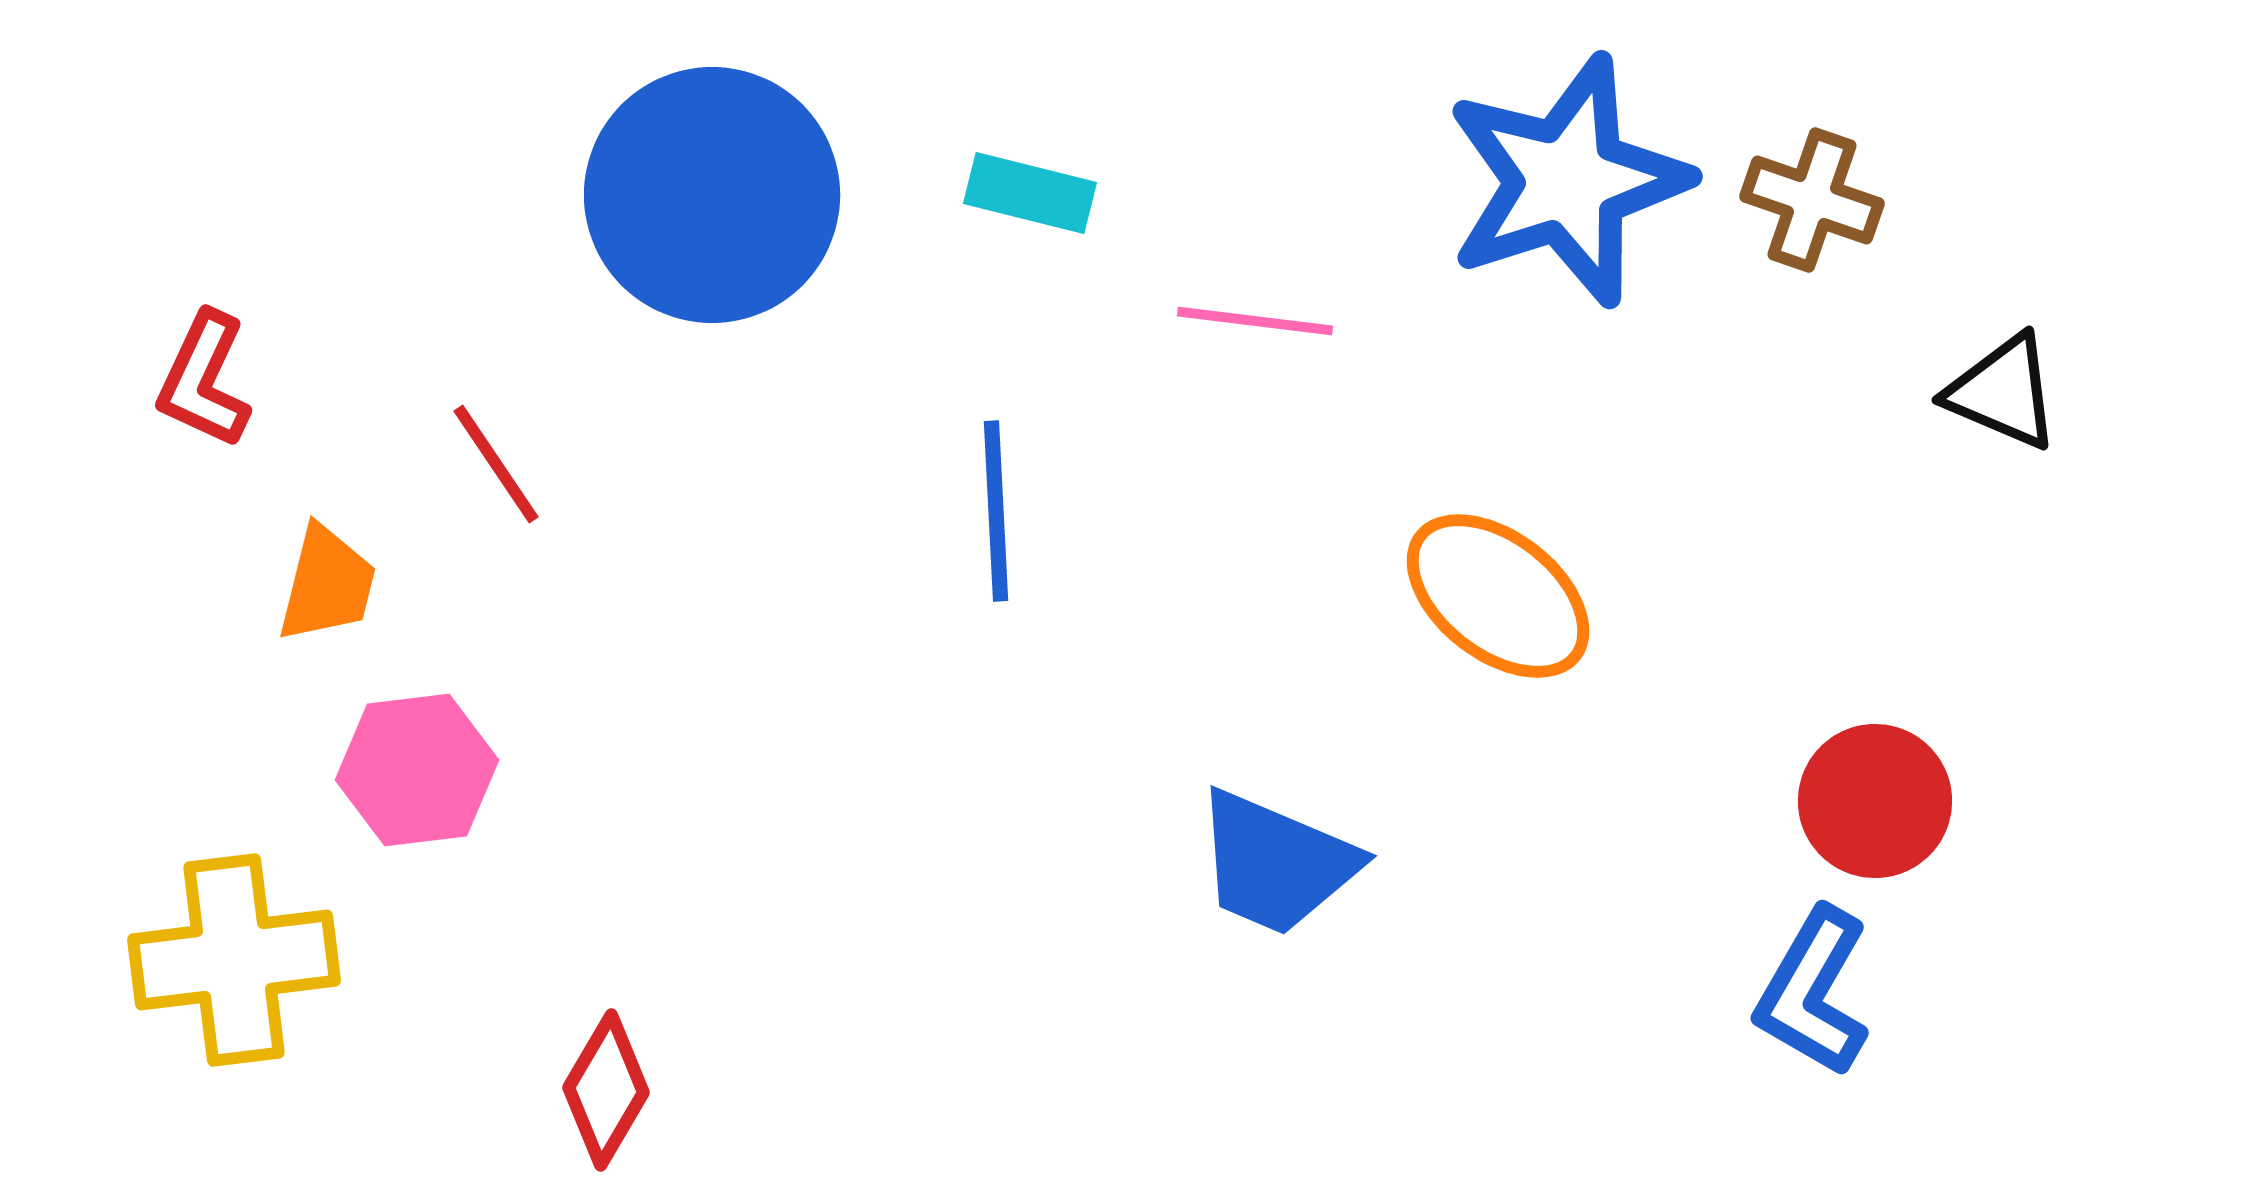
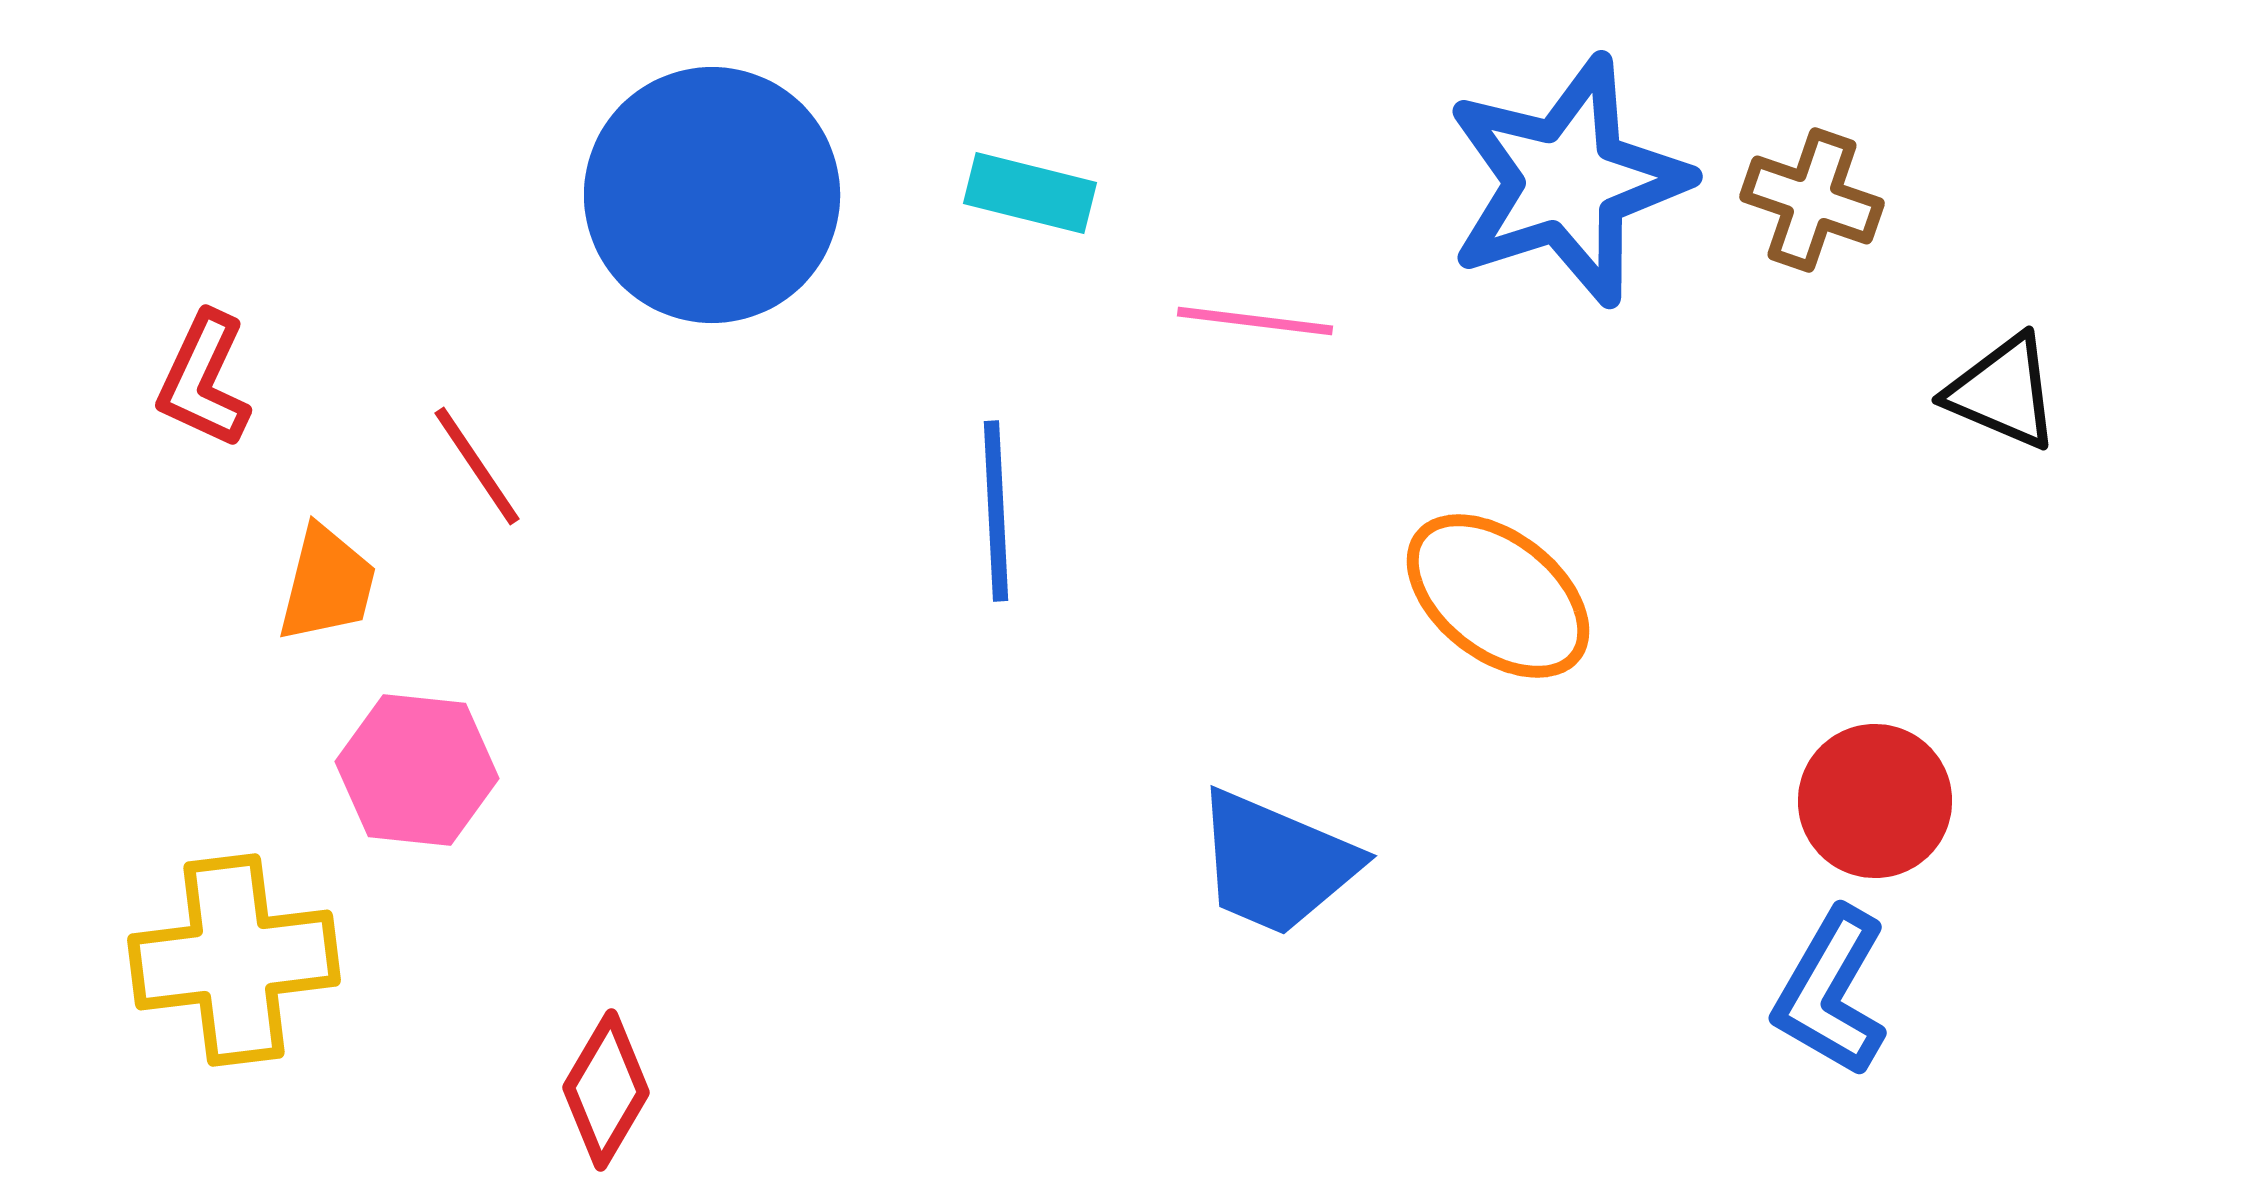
red line: moved 19 px left, 2 px down
pink hexagon: rotated 13 degrees clockwise
blue L-shape: moved 18 px right
